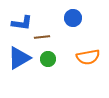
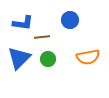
blue circle: moved 3 px left, 2 px down
blue L-shape: moved 1 px right
blue triangle: rotated 15 degrees counterclockwise
